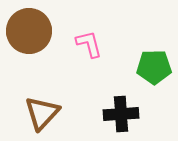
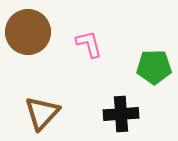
brown circle: moved 1 px left, 1 px down
